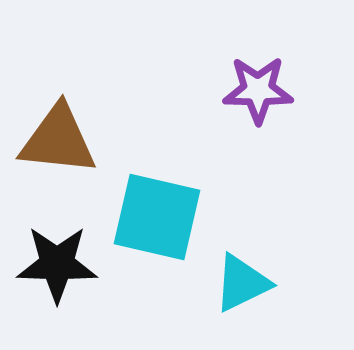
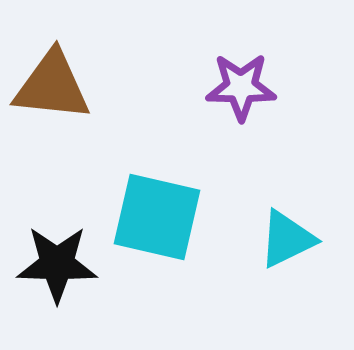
purple star: moved 17 px left, 3 px up
brown triangle: moved 6 px left, 54 px up
cyan triangle: moved 45 px right, 44 px up
